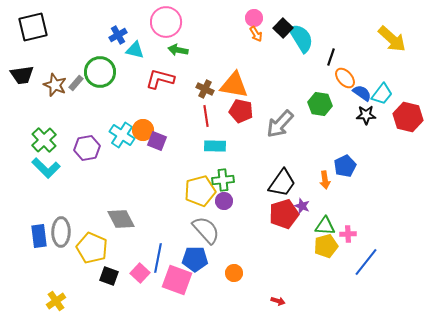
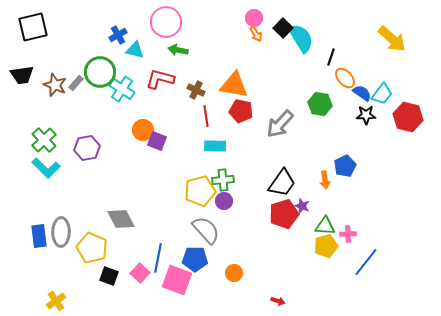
brown cross at (205, 89): moved 9 px left, 1 px down
cyan cross at (122, 135): moved 46 px up
